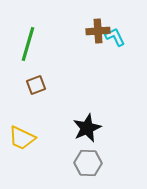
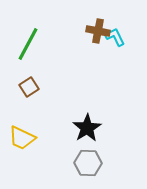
brown cross: rotated 15 degrees clockwise
green line: rotated 12 degrees clockwise
brown square: moved 7 px left, 2 px down; rotated 12 degrees counterclockwise
black star: rotated 8 degrees counterclockwise
